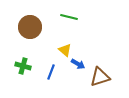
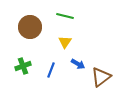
green line: moved 4 px left, 1 px up
yellow triangle: moved 8 px up; rotated 24 degrees clockwise
green cross: rotated 35 degrees counterclockwise
blue line: moved 2 px up
brown triangle: moved 1 px right; rotated 20 degrees counterclockwise
